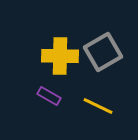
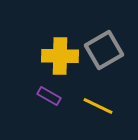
gray square: moved 1 px right, 2 px up
